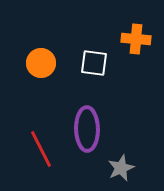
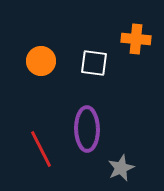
orange circle: moved 2 px up
